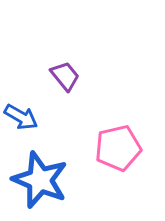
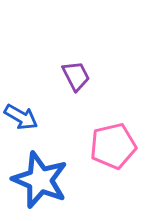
purple trapezoid: moved 11 px right; rotated 12 degrees clockwise
pink pentagon: moved 5 px left, 2 px up
